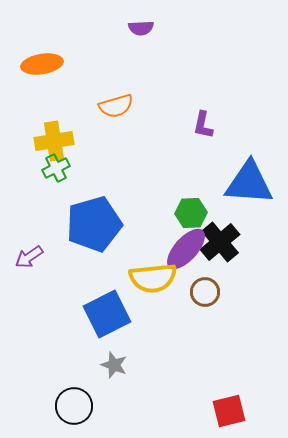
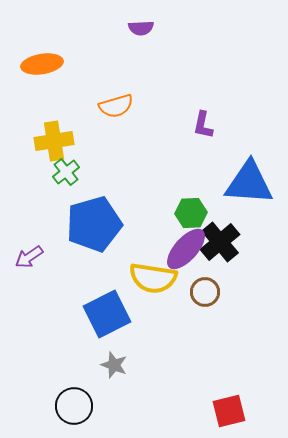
green cross: moved 10 px right, 4 px down; rotated 12 degrees counterclockwise
yellow semicircle: rotated 15 degrees clockwise
